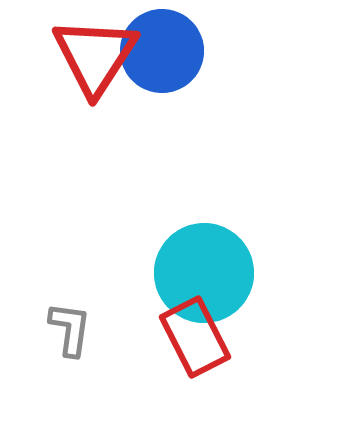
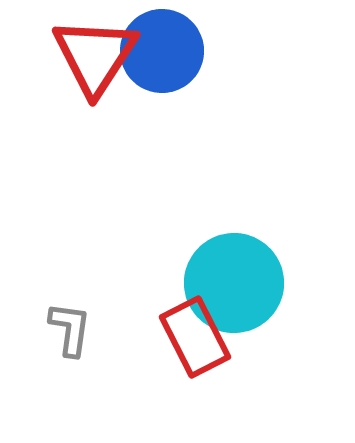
cyan circle: moved 30 px right, 10 px down
